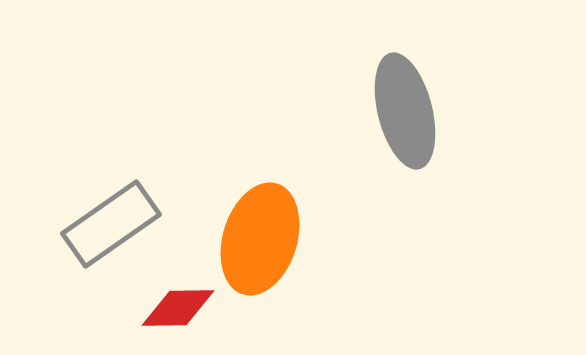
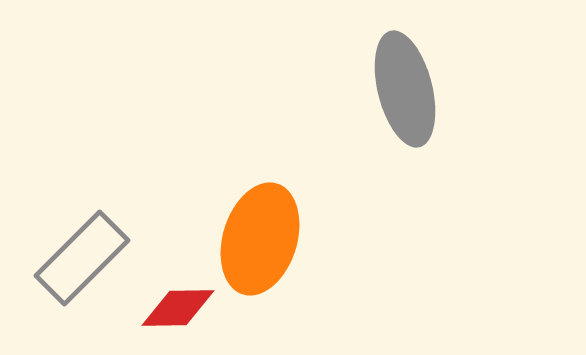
gray ellipse: moved 22 px up
gray rectangle: moved 29 px left, 34 px down; rotated 10 degrees counterclockwise
